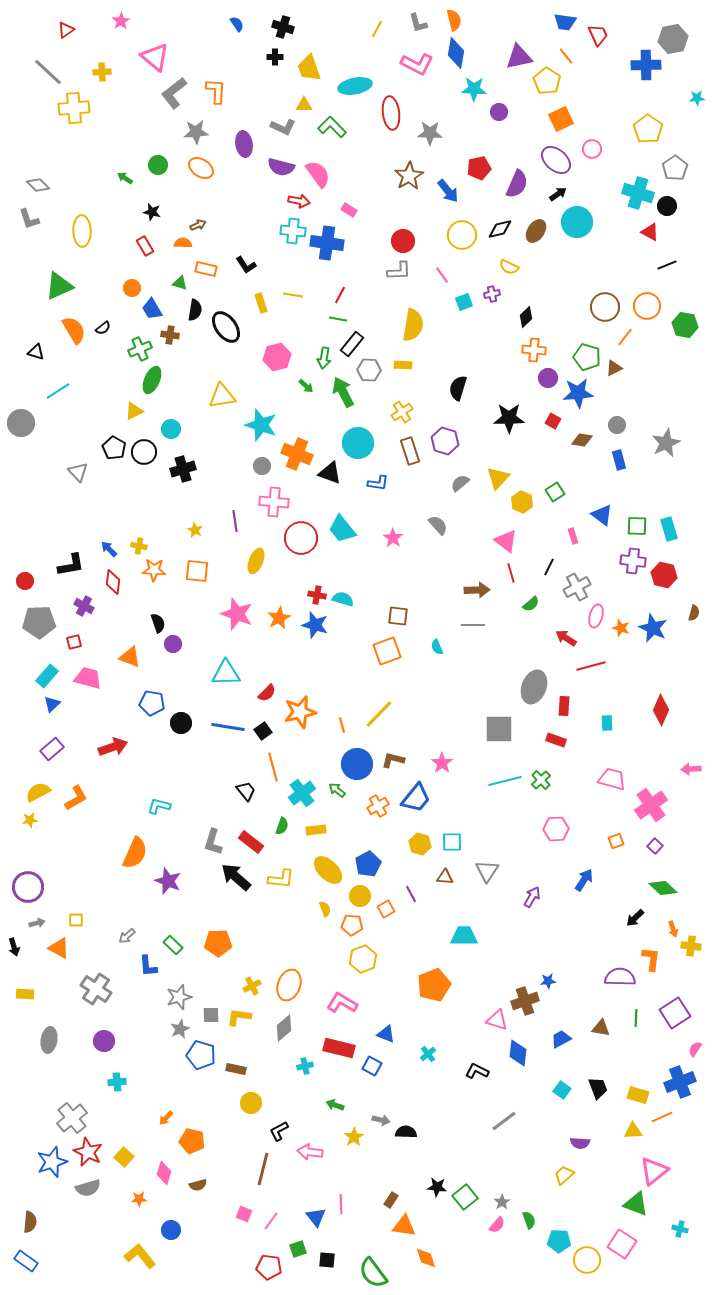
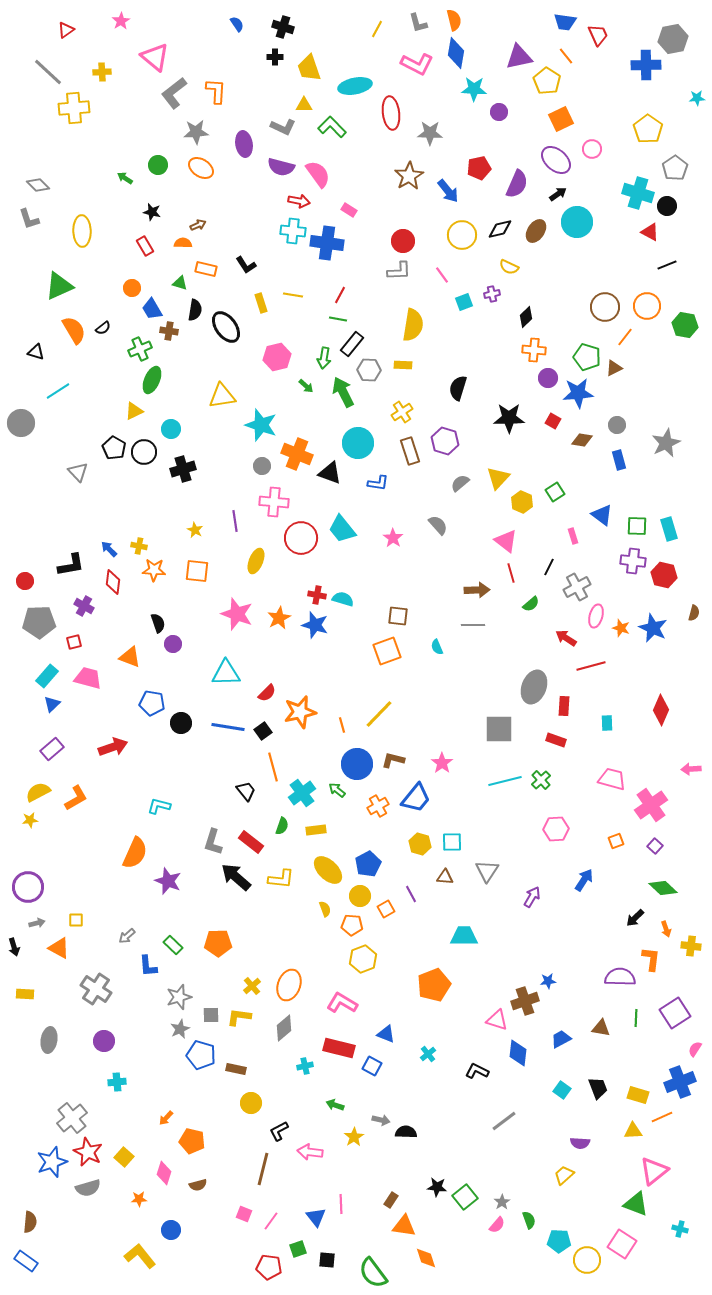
brown cross at (170, 335): moved 1 px left, 4 px up
orange arrow at (673, 929): moved 7 px left
yellow cross at (252, 986): rotated 12 degrees counterclockwise
